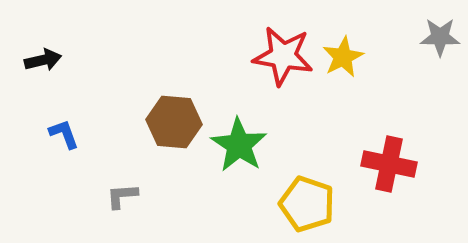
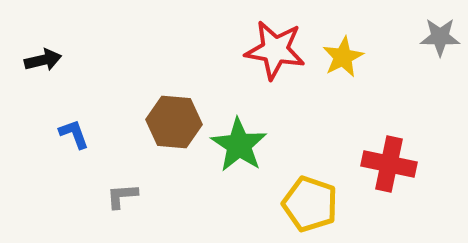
red star: moved 8 px left, 6 px up
blue L-shape: moved 10 px right
yellow pentagon: moved 3 px right
